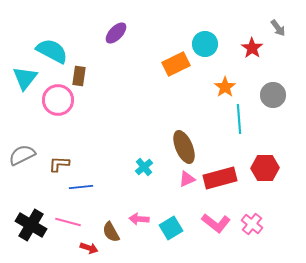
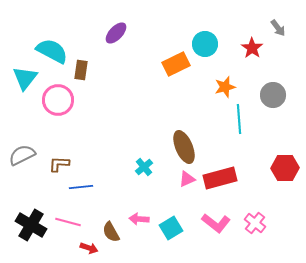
brown rectangle: moved 2 px right, 6 px up
orange star: rotated 20 degrees clockwise
red hexagon: moved 20 px right
pink cross: moved 3 px right, 1 px up
